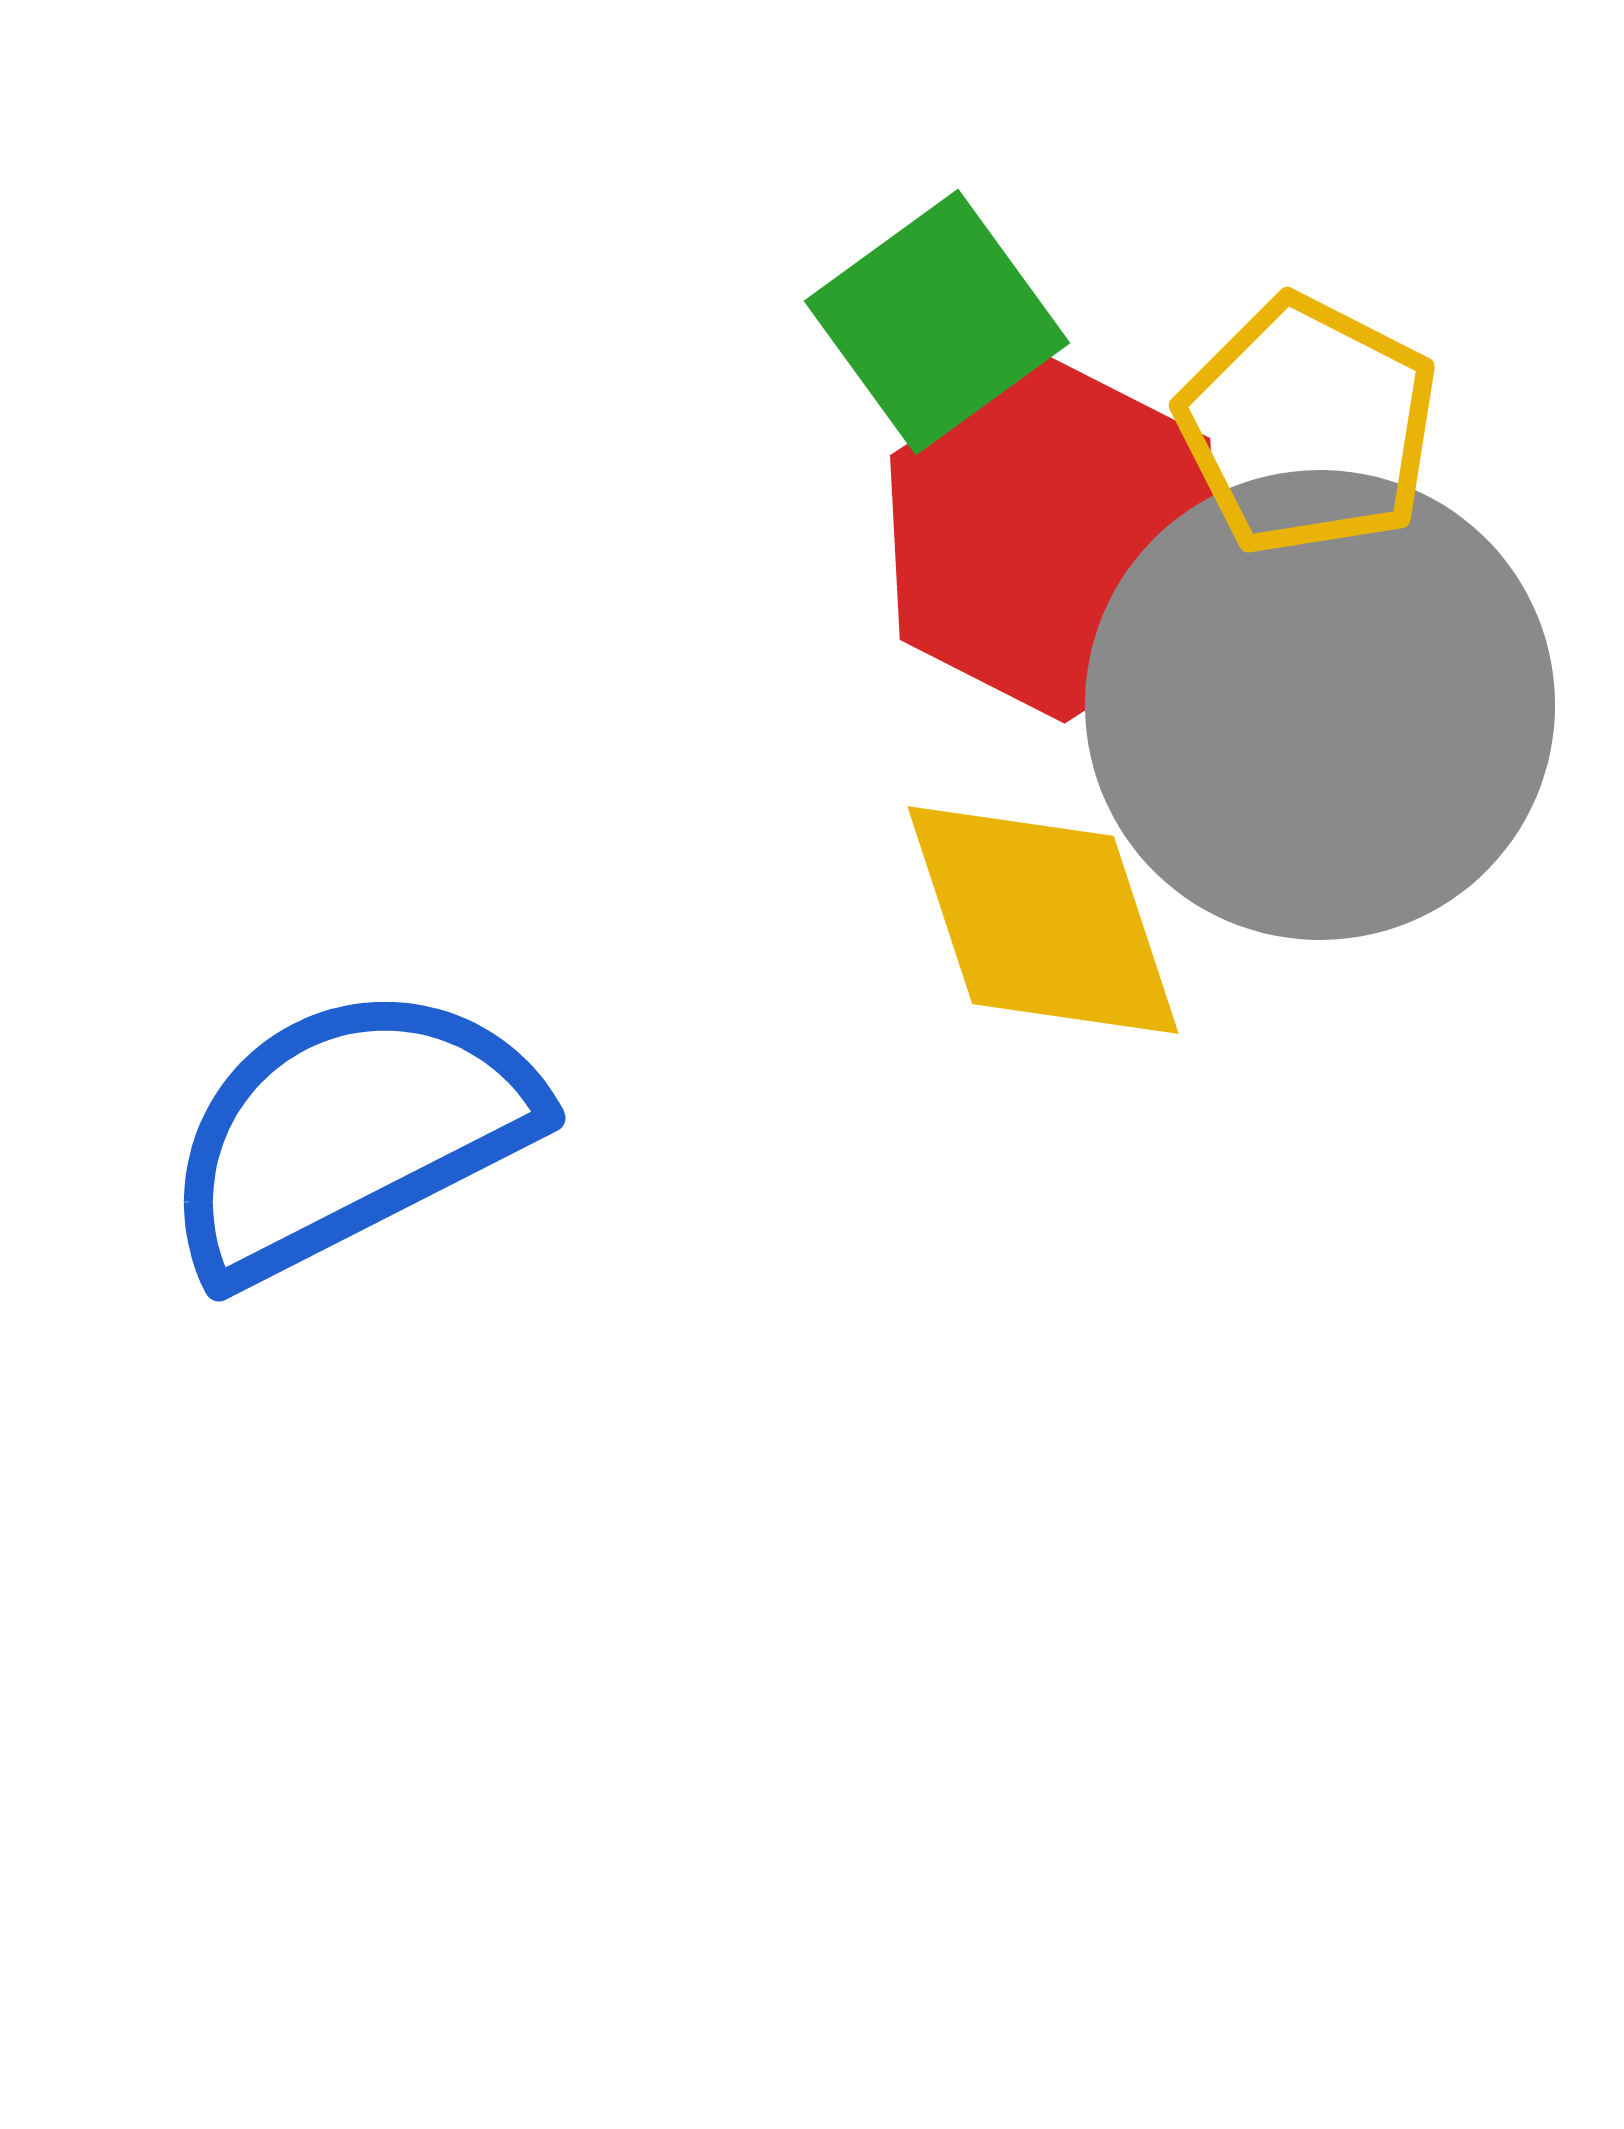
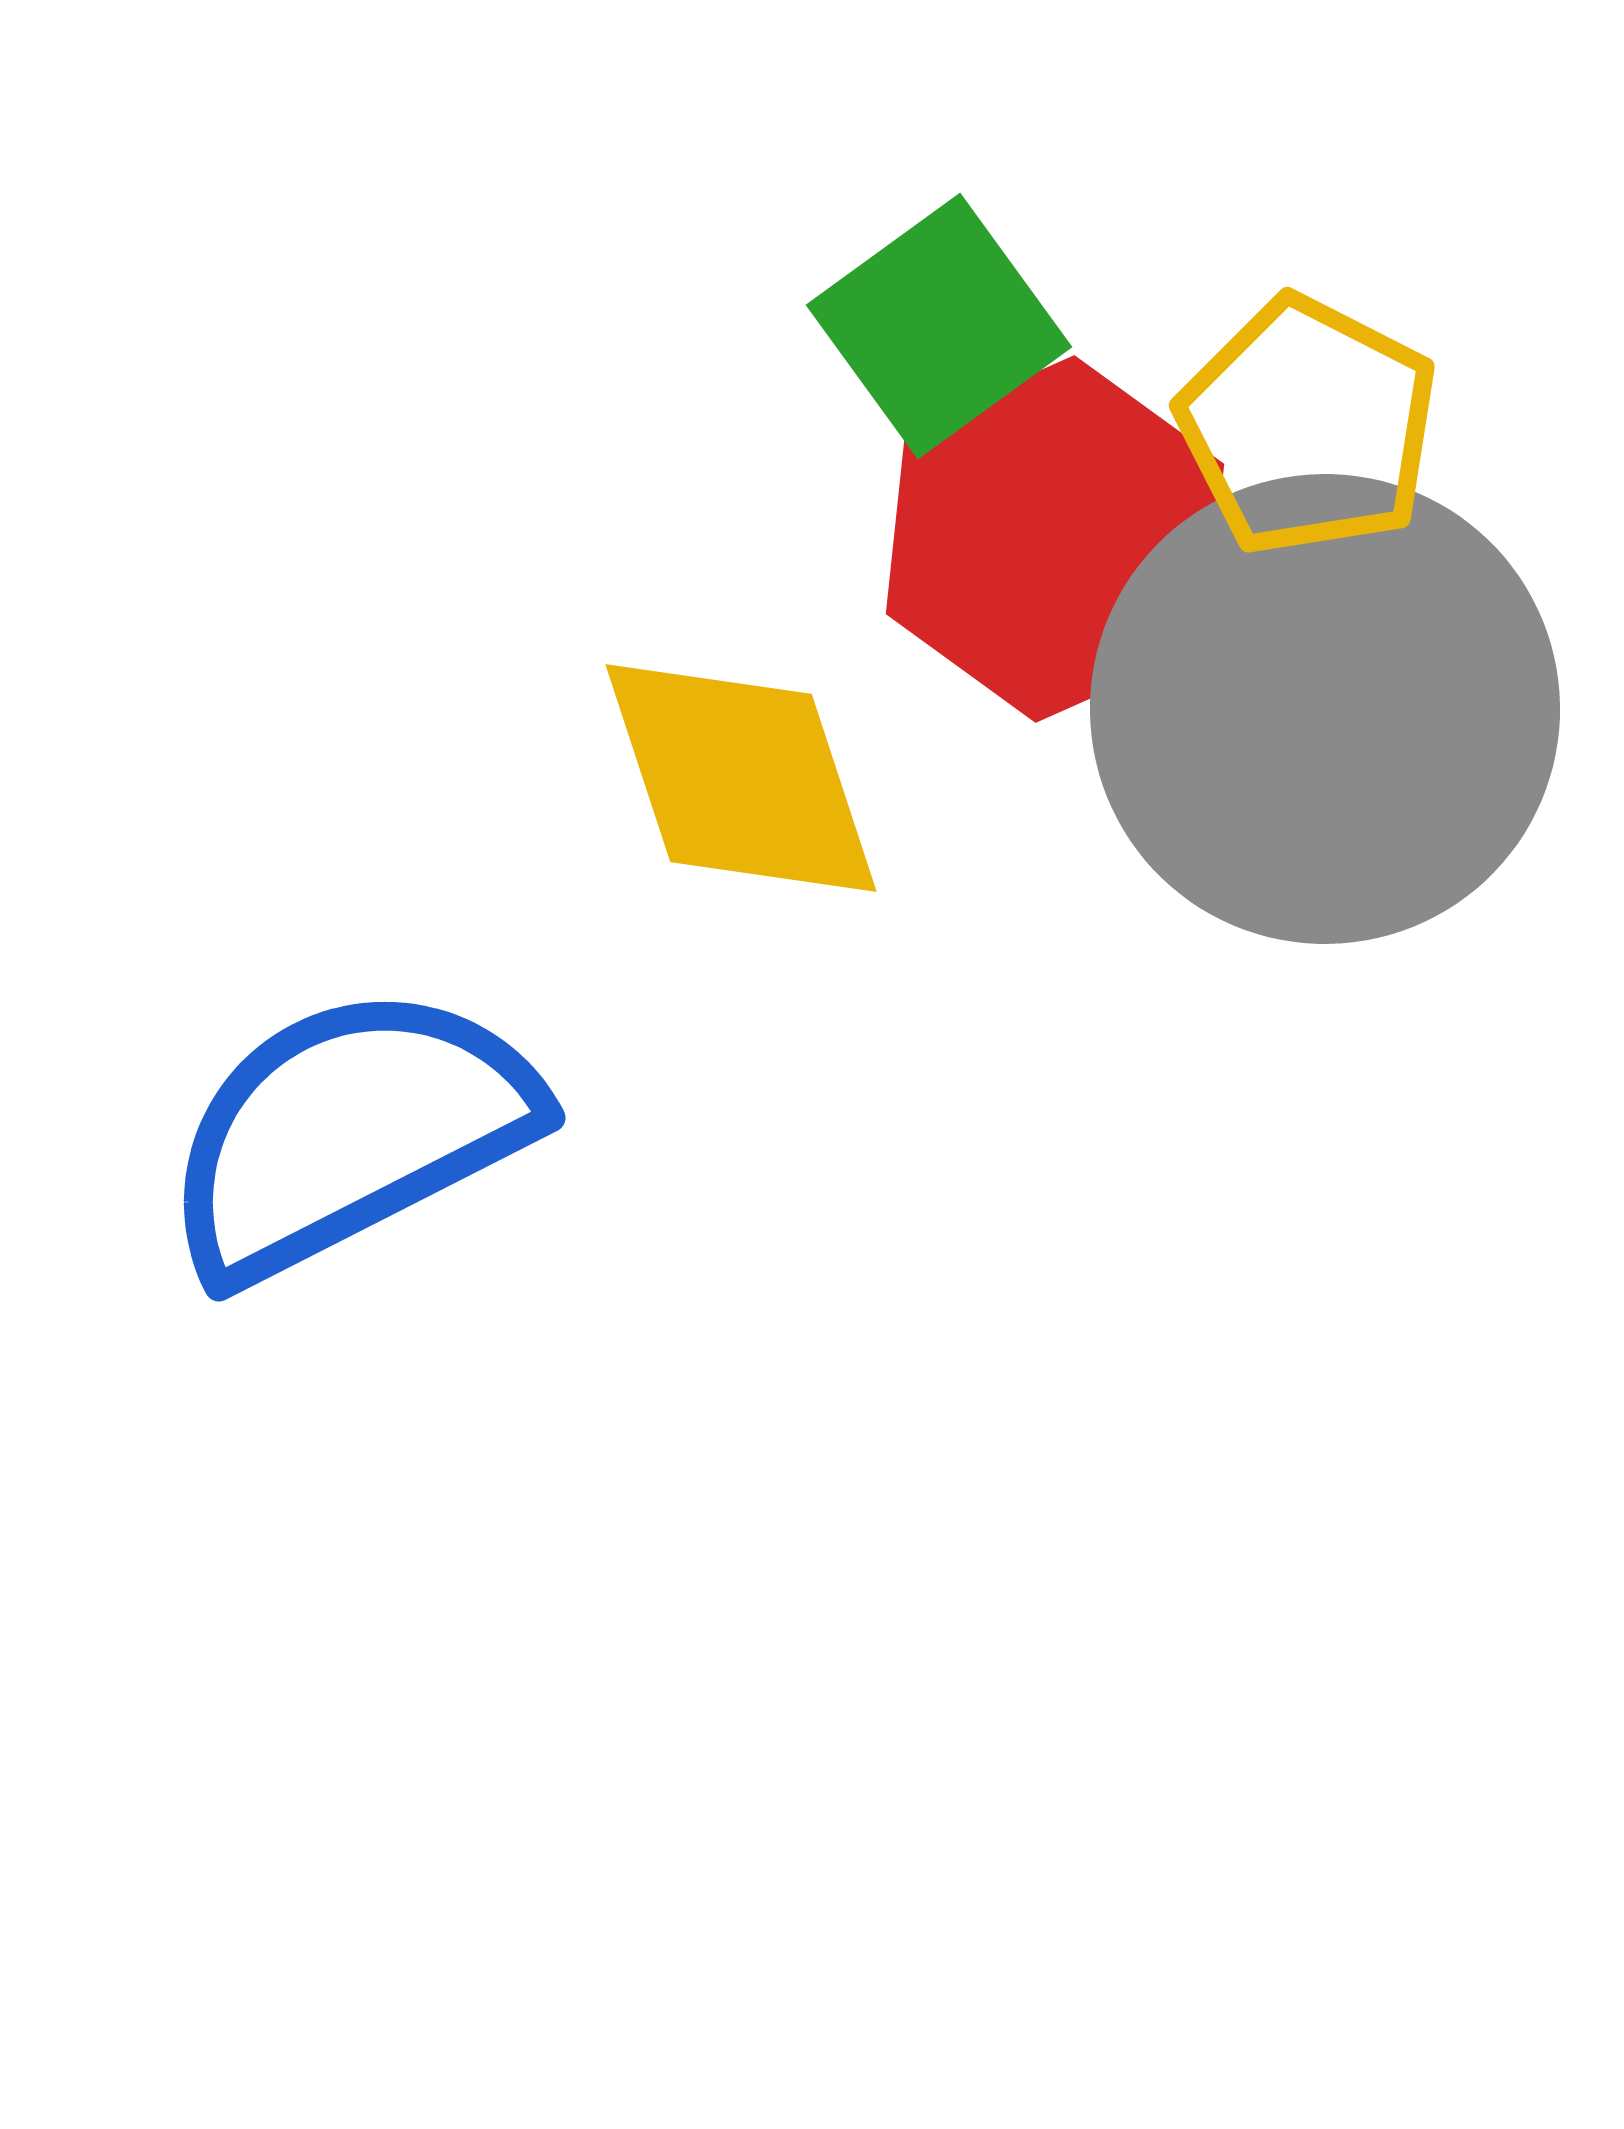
green square: moved 2 px right, 4 px down
red hexagon: rotated 9 degrees clockwise
gray circle: moved 5 px right, 4 px down
yellow diamond: moved 302 px left, 142 px up
